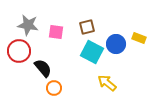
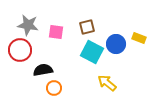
red circle: moved 1 px right, 1 px up
black semicircle: moved 2 px down; rotated 60 degrees counterclockwise
